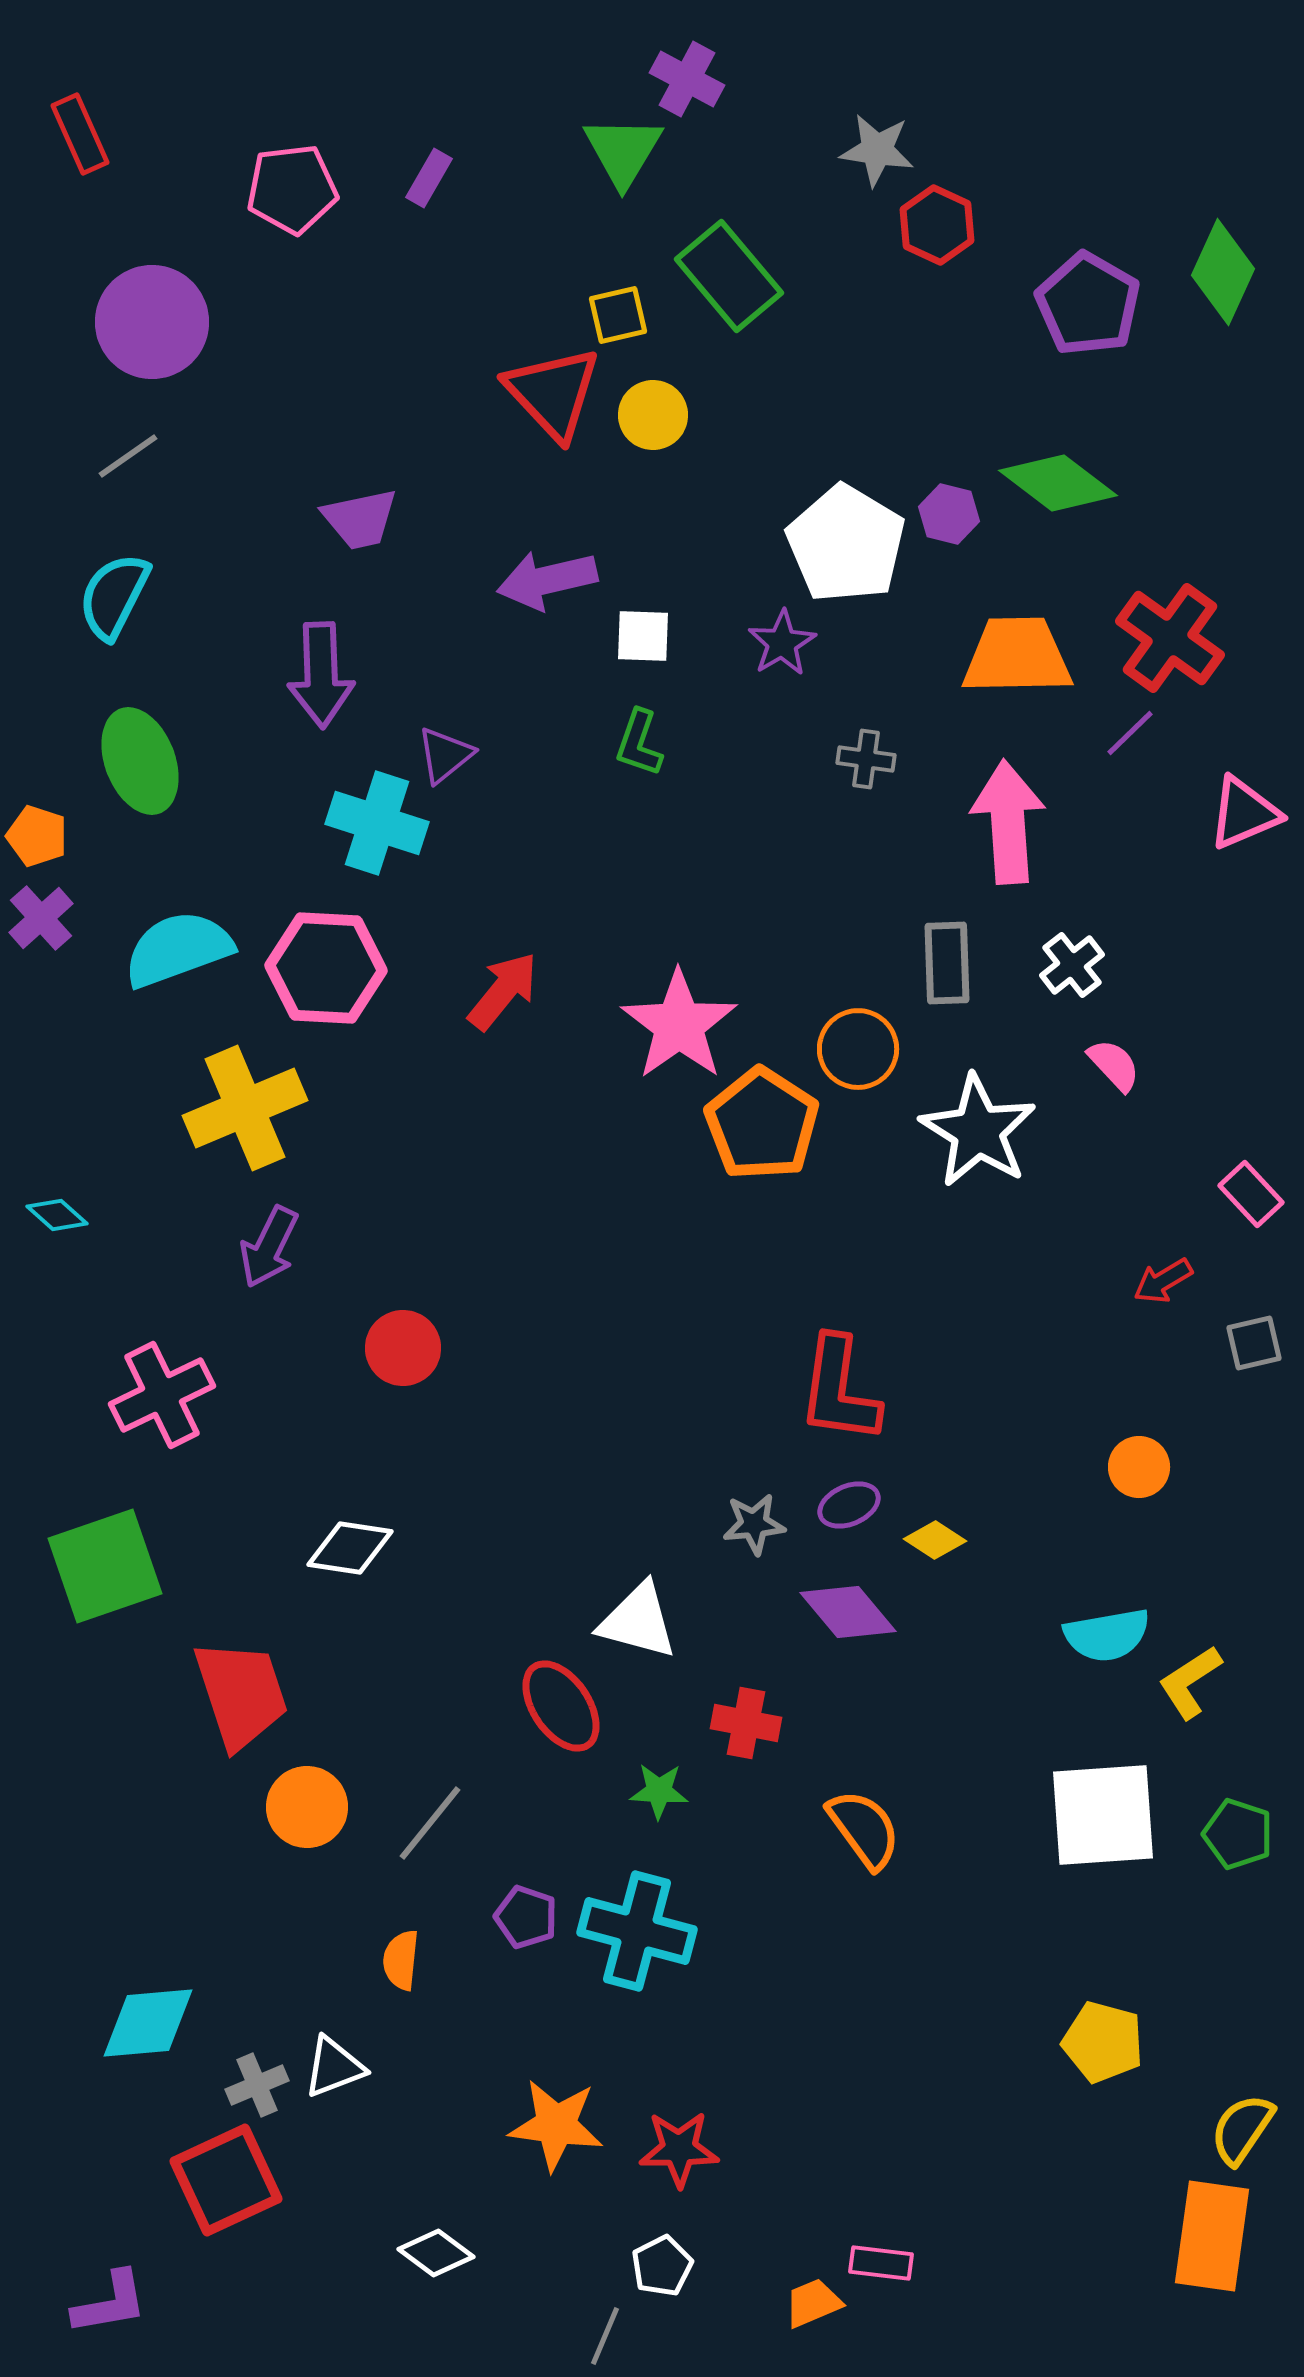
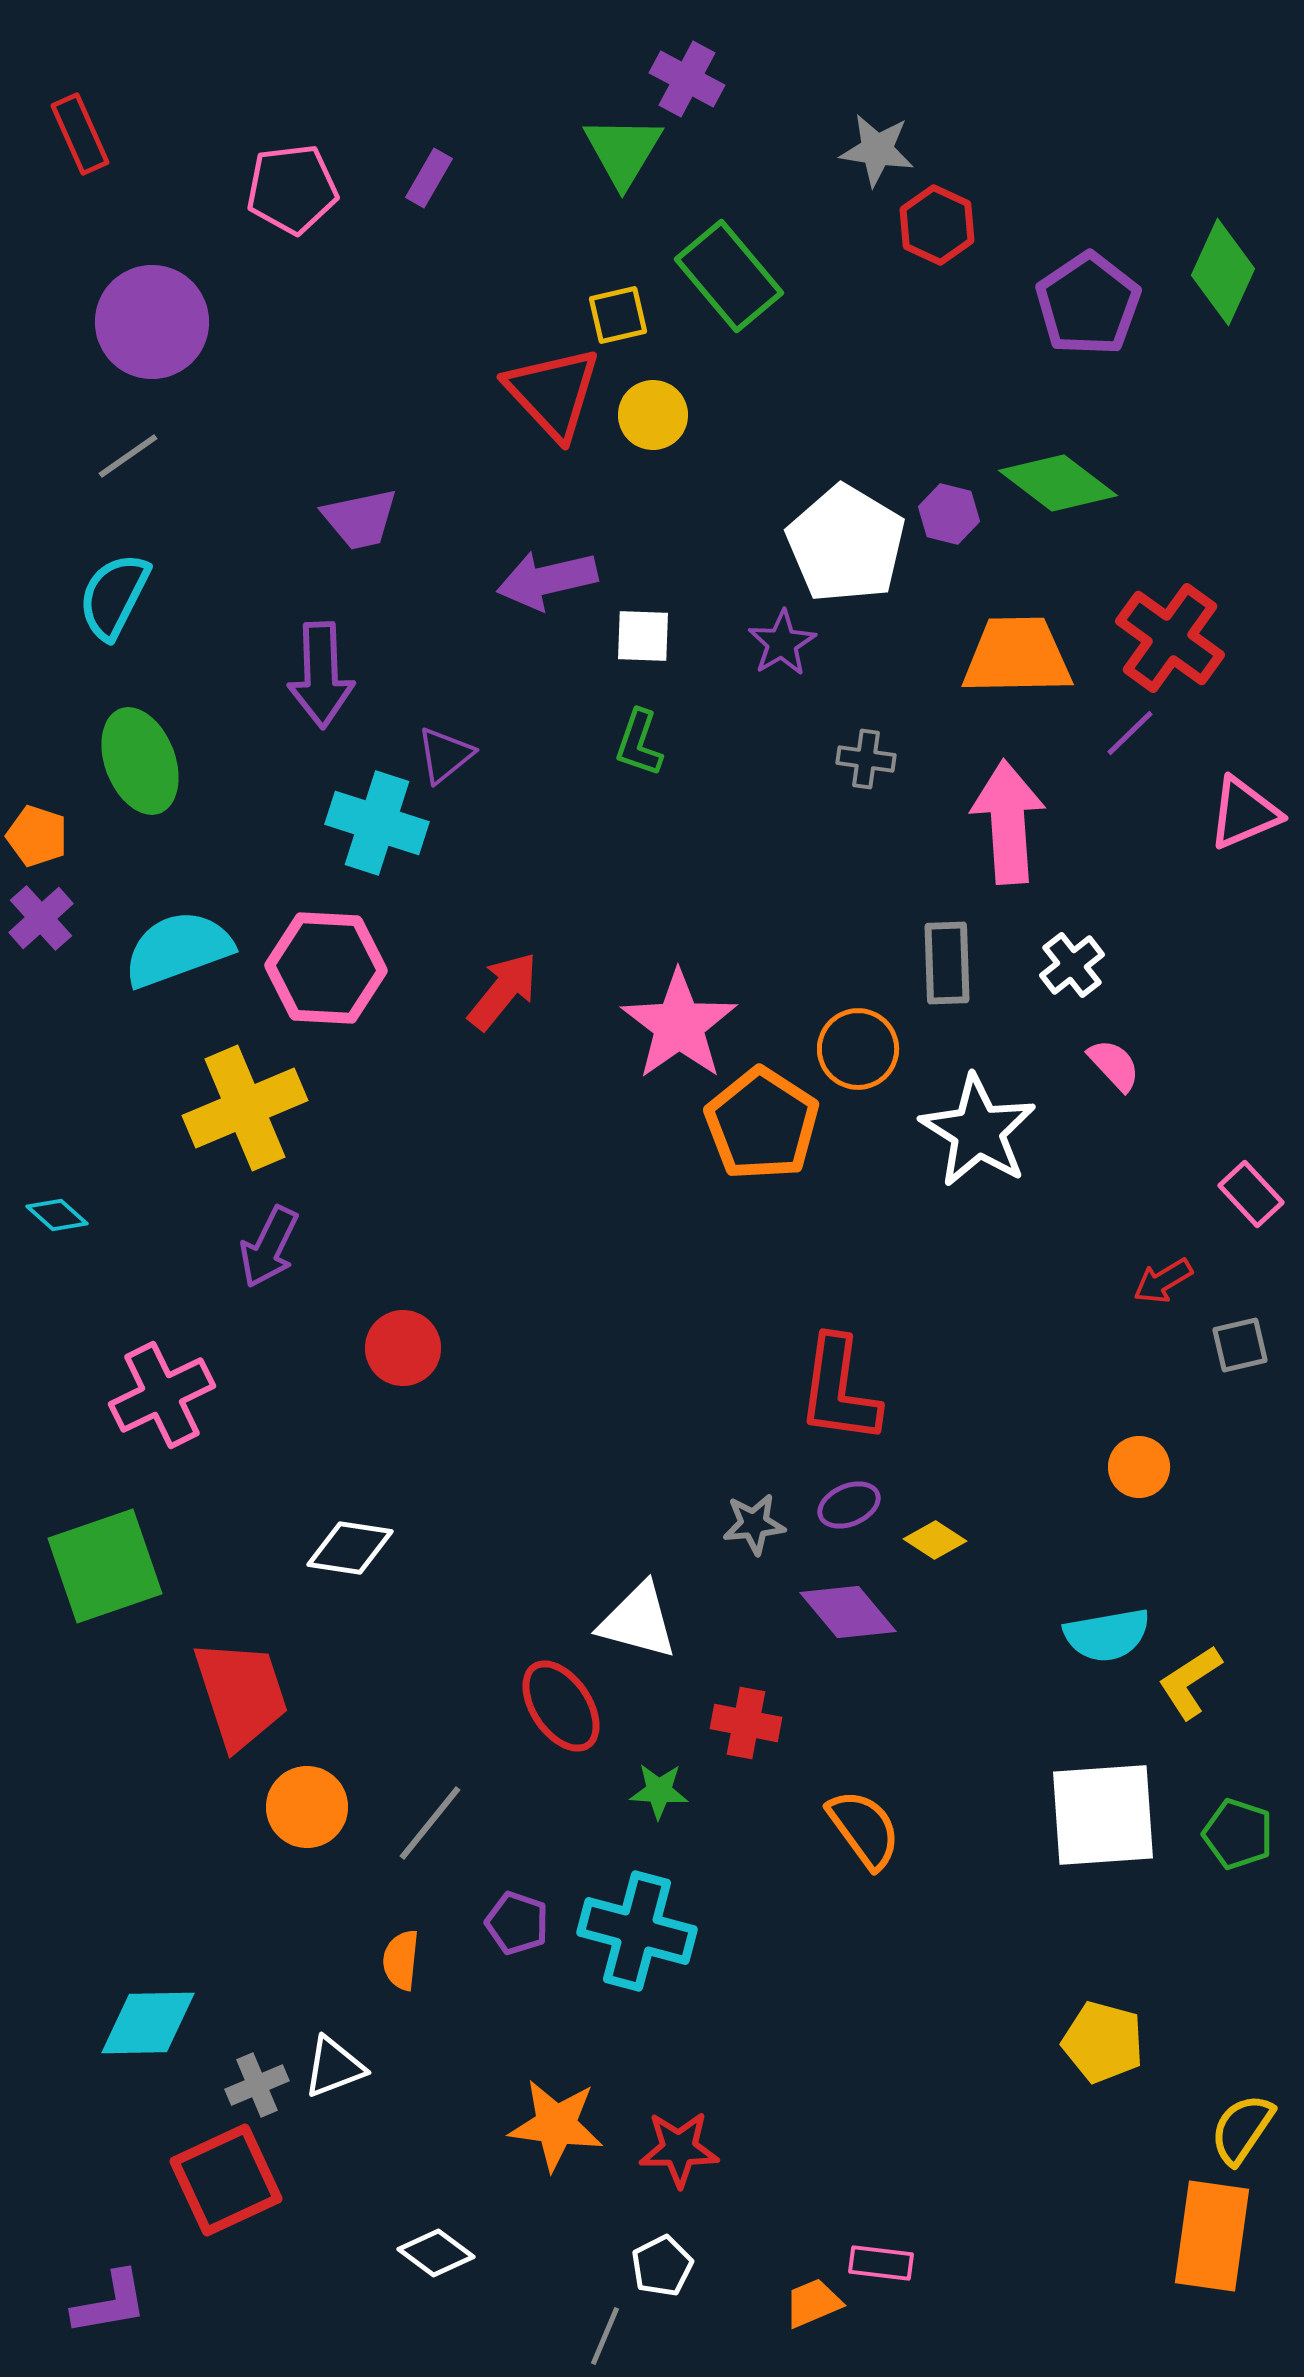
purple pentagon at (1088, 304): rotated 8 degrees clockwise
gray square at (1254, 1343): moved 14 px left, 2 px down
purple pentagon at (526, 1917): moved 9 px left, 6 px down
cyan diamond at (148, 2023): rotated 4 degrees clockwise
